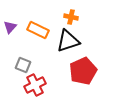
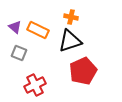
purple triangle: moved 5 px right; rotated 32 degrees counterclockwise
black triangle: moved 2 px right
gray square: moved 4 px left, 12 px up
